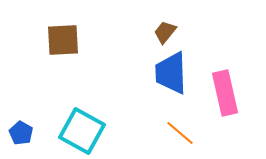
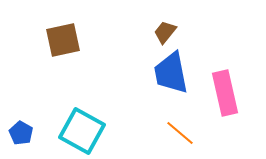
brown square: rotated 9 degrees counterclockwise
blue trapezoid: rotated 9 degrees counterclockwise
